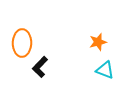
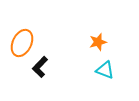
orange ellipse: rotated 24 degrees clockwise
